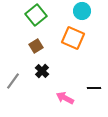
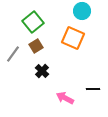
green square: moved 3 px left, 7 px down
gray line: moved 27 px up
black line: moved 1 px left, 1 px down
